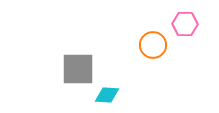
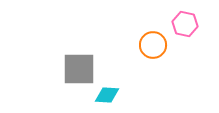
pink hexagon: rotated 10 degrees clockwise
gray square: moved 1 px right
